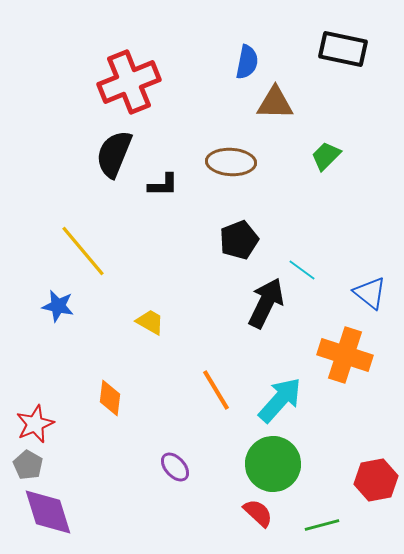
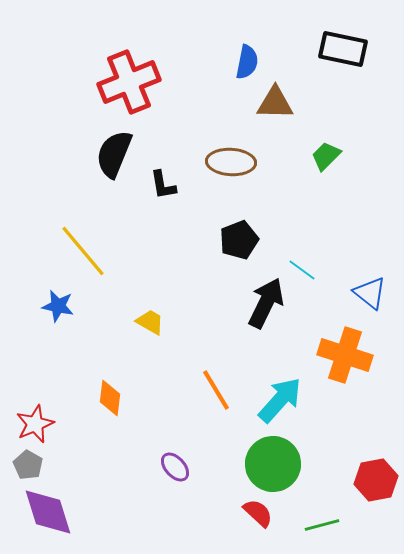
black L-shape: rotated 80 degrees clockwise
